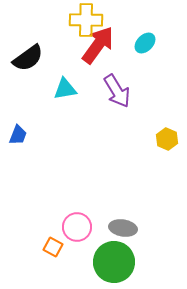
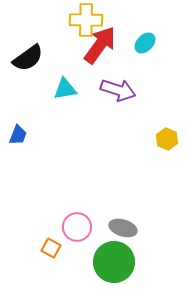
red arrow: moved 2 px right
purple arrow: moved 1 px right, 1 px up; rotated 40 degrees counterclockwise
gray ellipse: rotated 8 degrees clockwise
orange square: moved 2 px left, 1 px down
